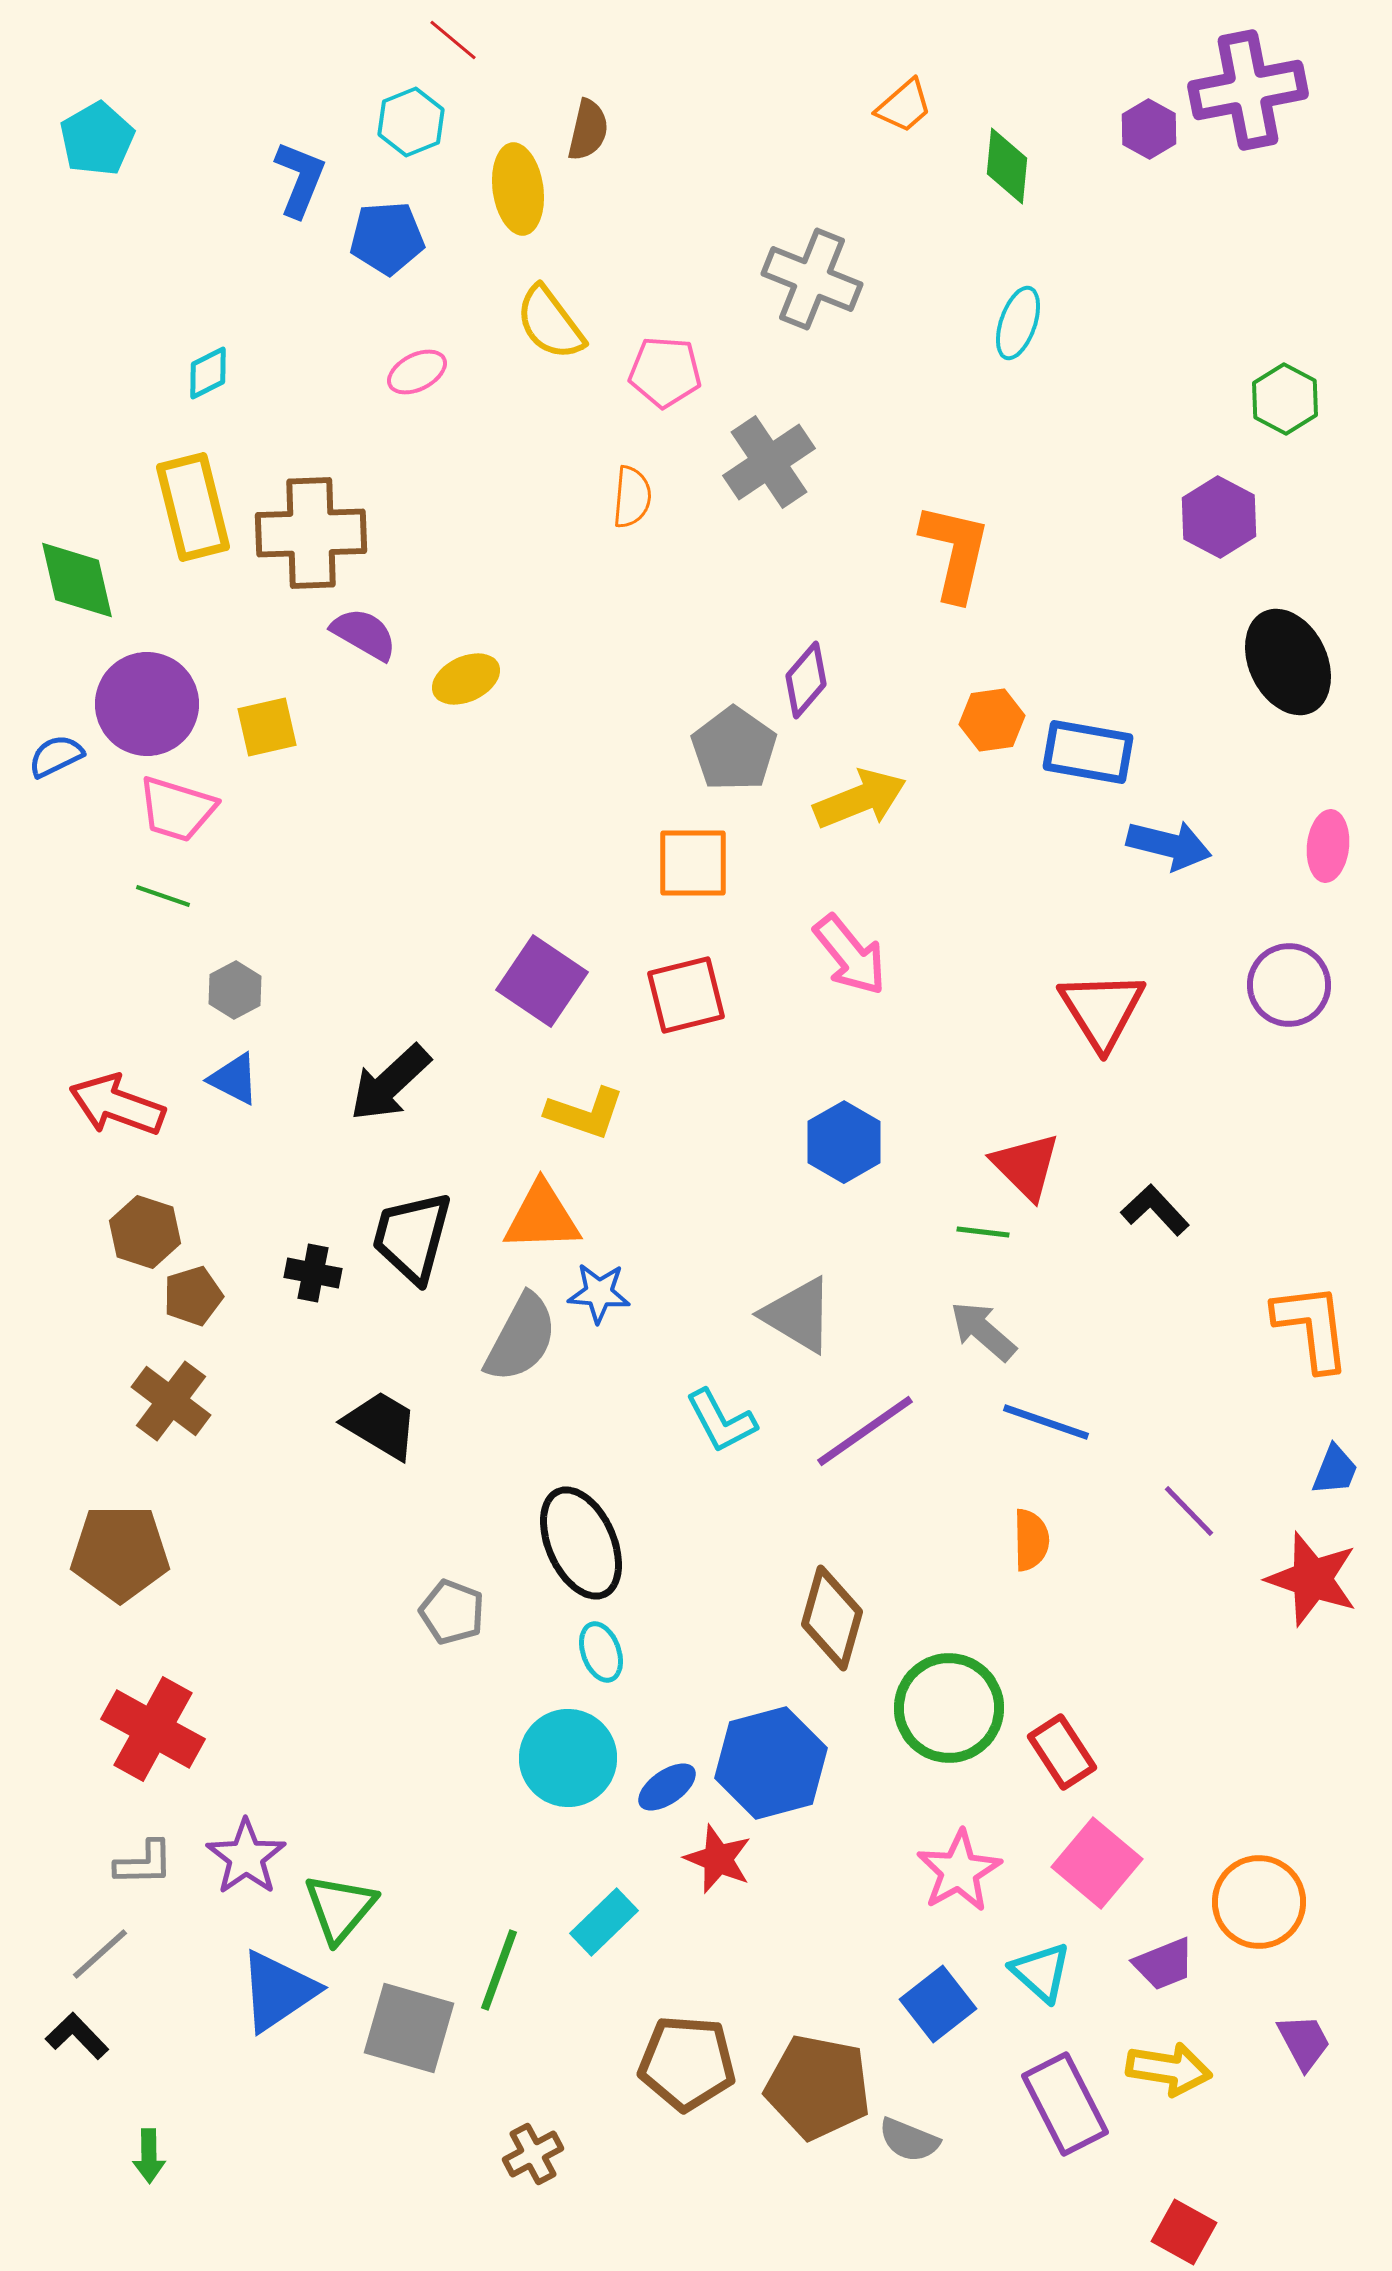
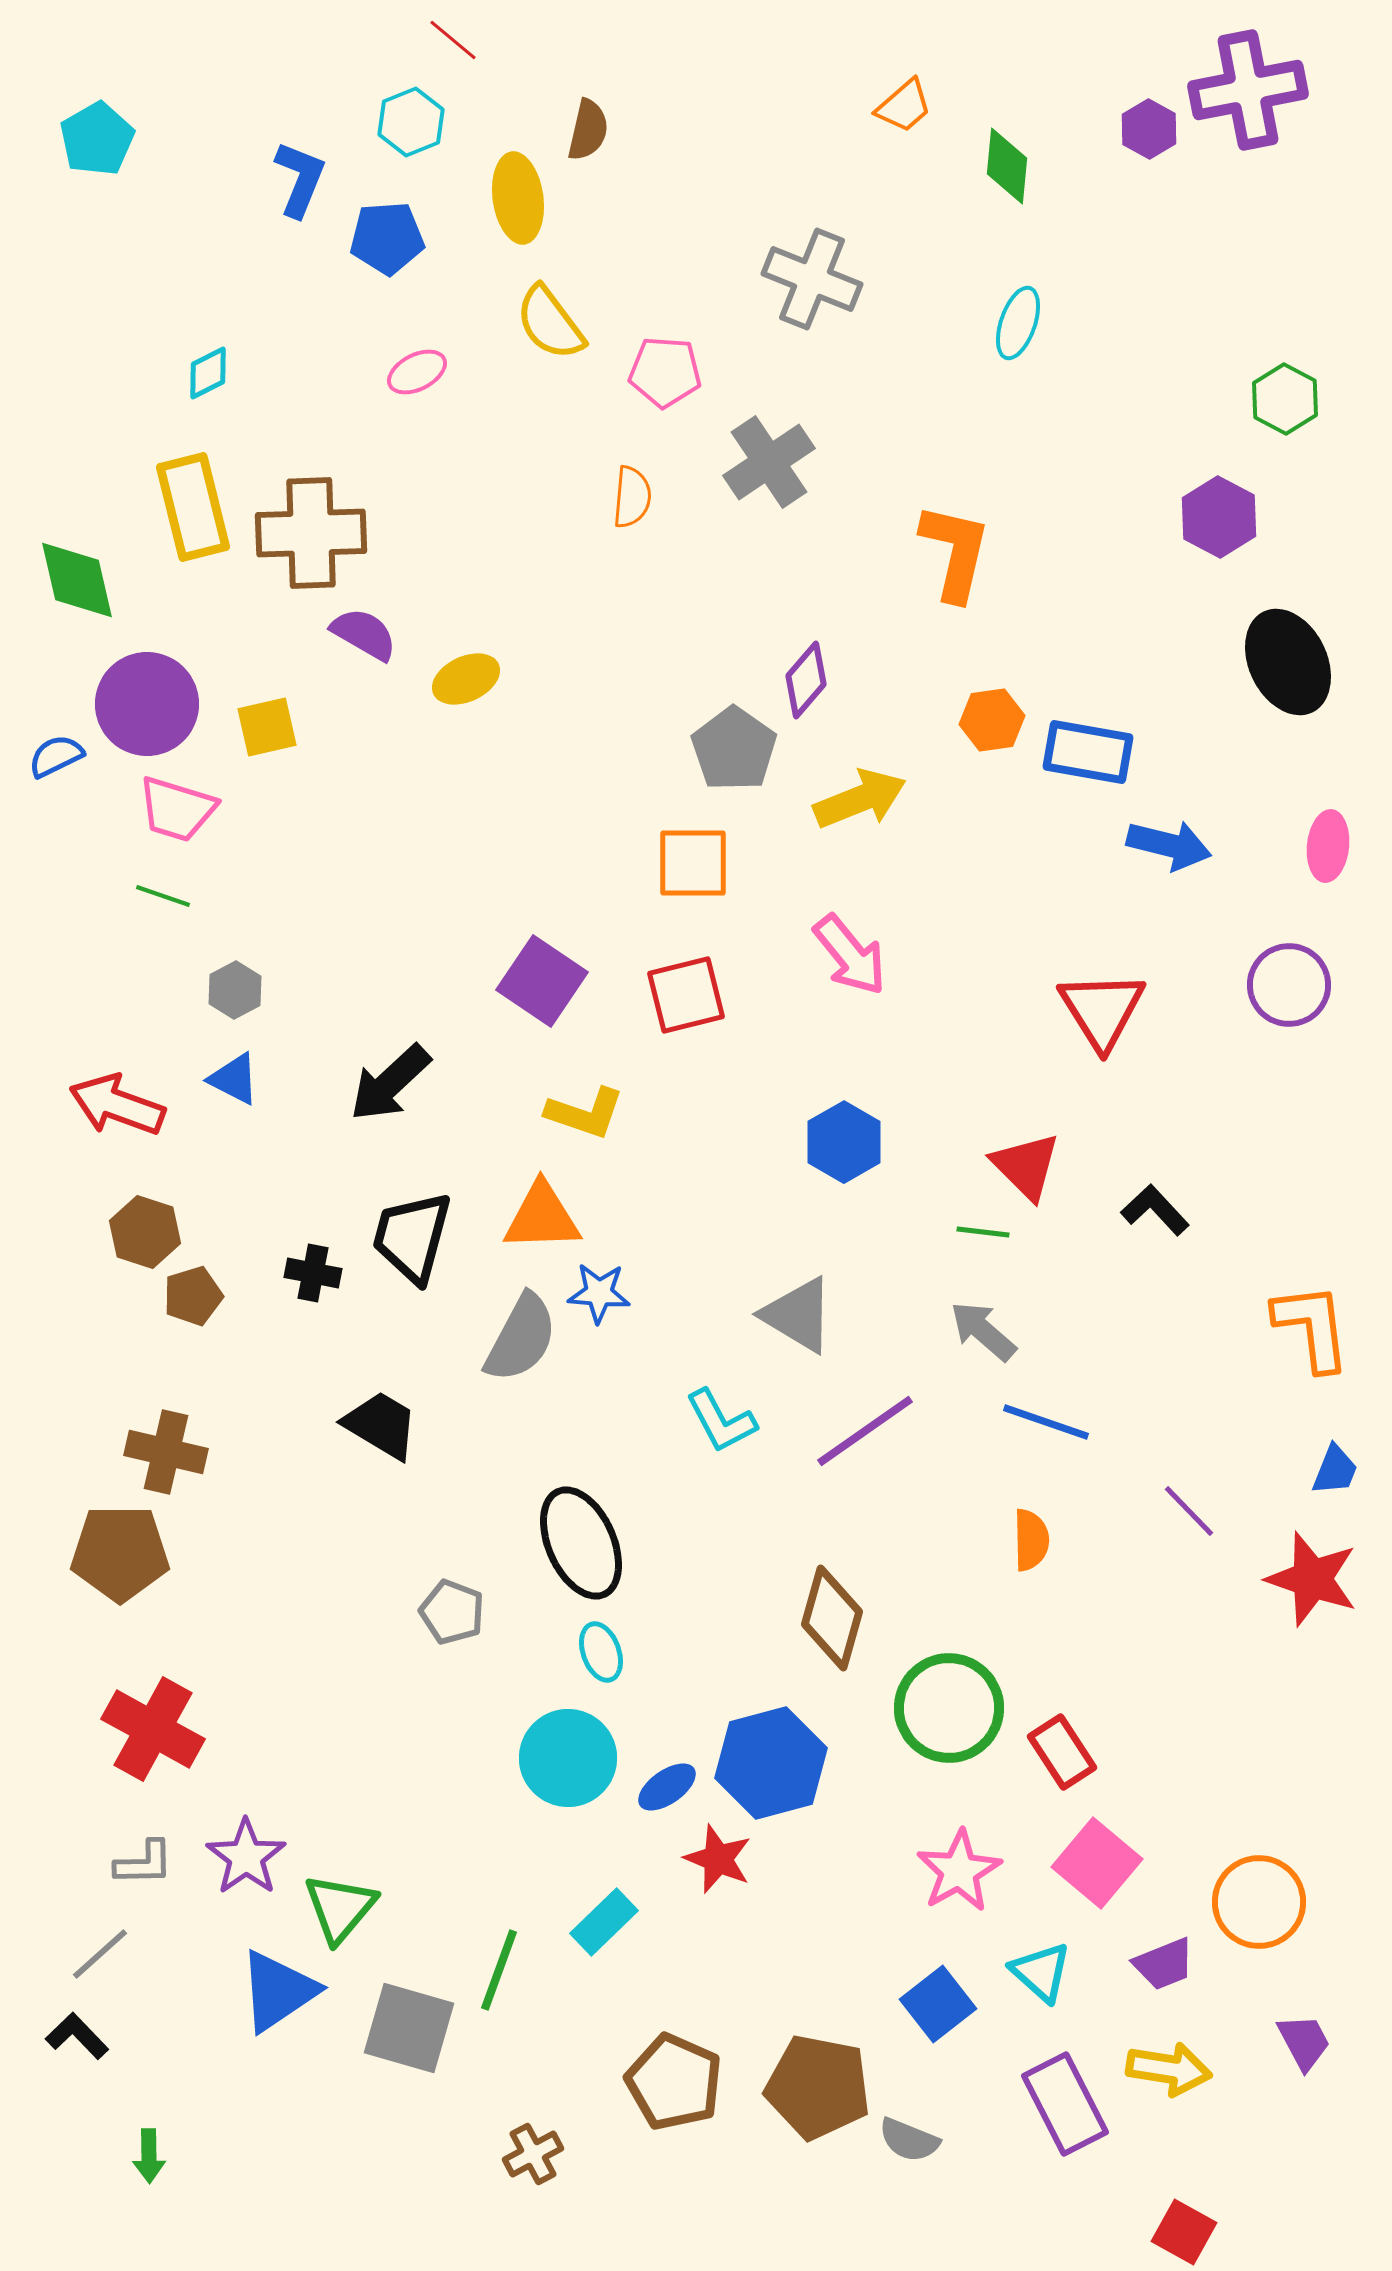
yellow ellipse at (518, 189): moved 9 px down
brown cross at (171, 1401): moved 5 px left, 51 px down; rotated 24 degrees counterclockwise
brown pentagon at (687, 2063): moved 13 px left, 19 px down; rotated 20 degrees clockwise
